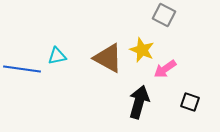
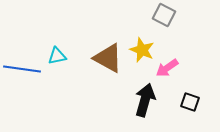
pink arrow: moved 2 px right, 1 px up
black arrow: moved 6 px right, 2 px up
